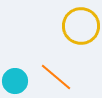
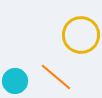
yellow circle: moved 9 px down
